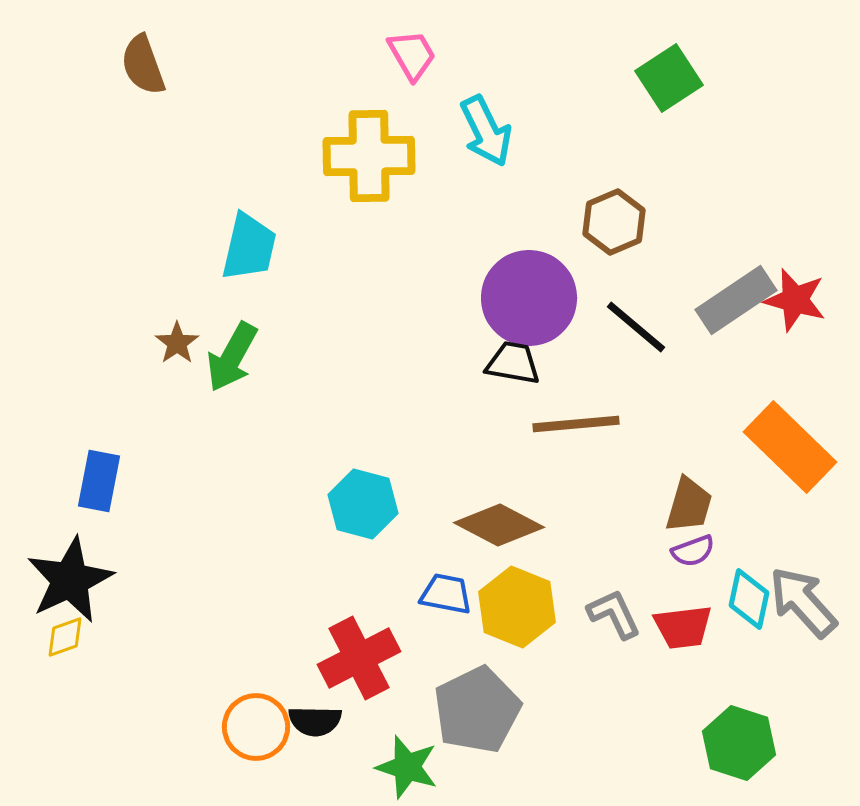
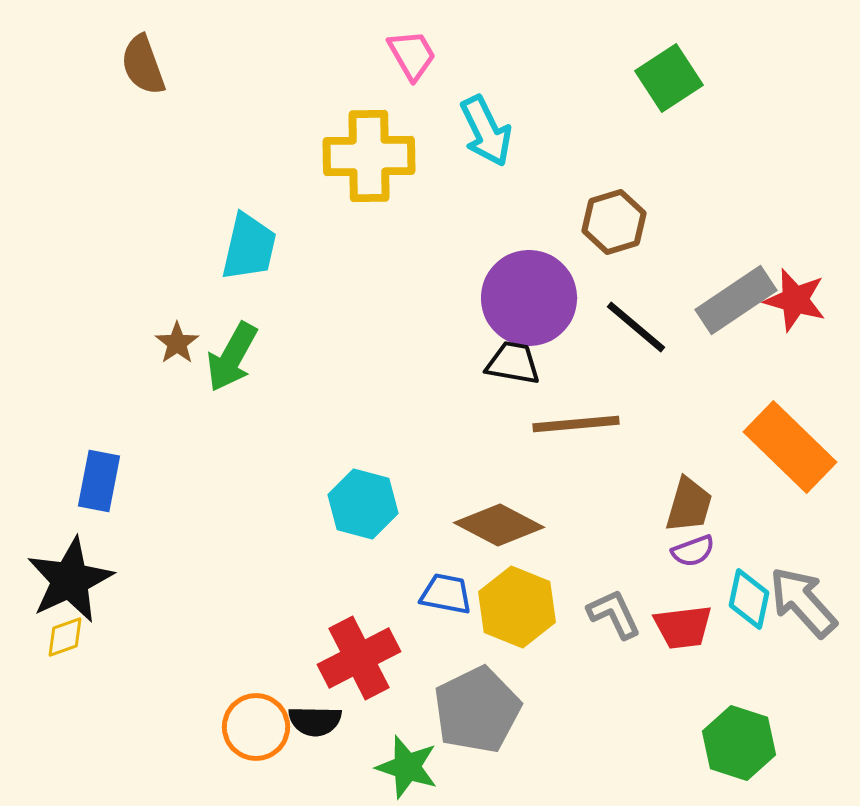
brown hexagon: rotated 6 degrees clockwise
